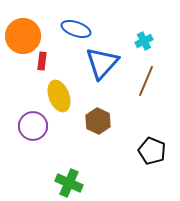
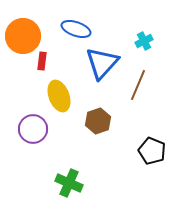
brown line: moved 8 px left, 4 px down
brown hexagon: rotated 15 degrees clockwise
purple circle: moved 3 px down
